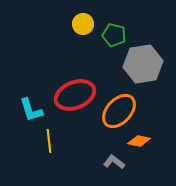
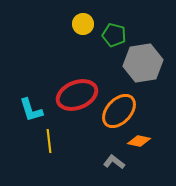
gray hexagon: moved 1 px up
red ellipse: moved 2 px right
